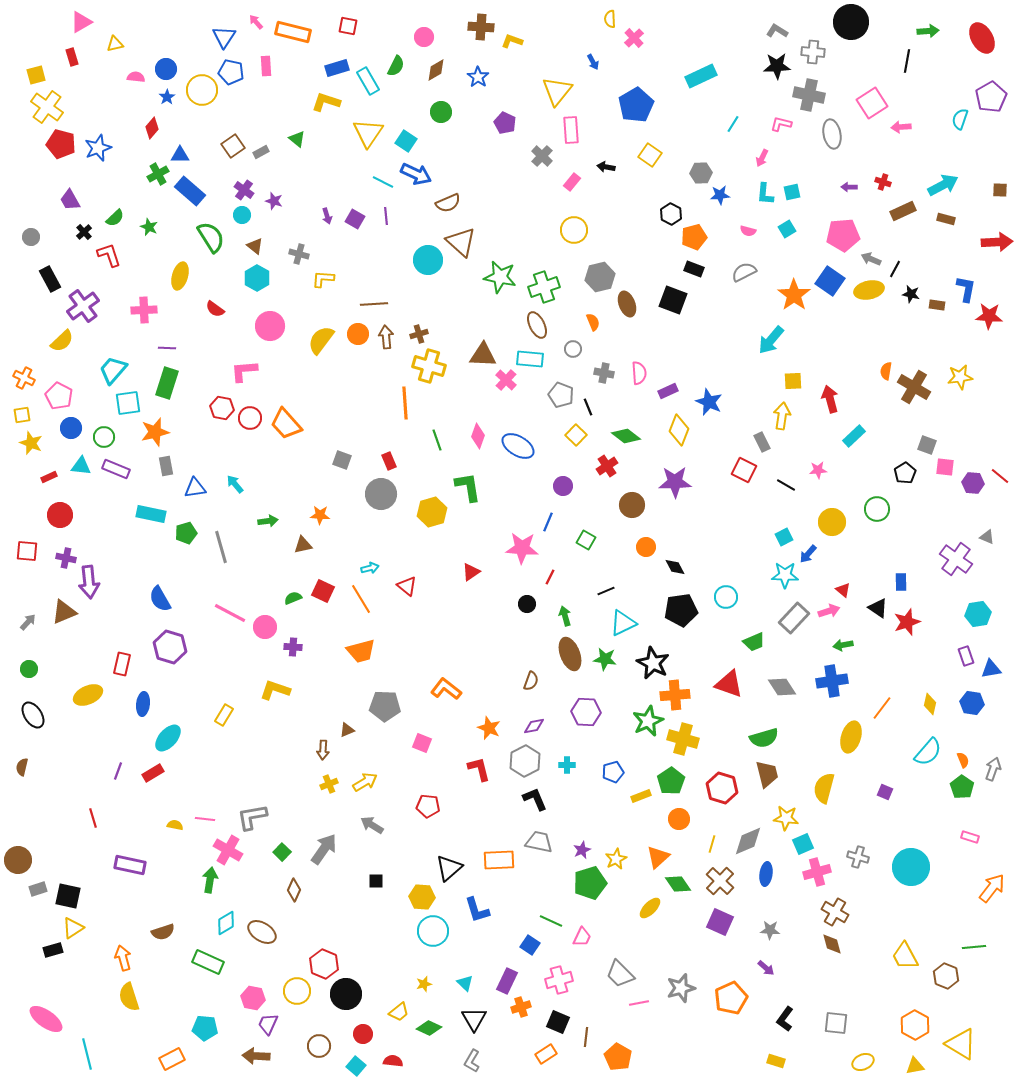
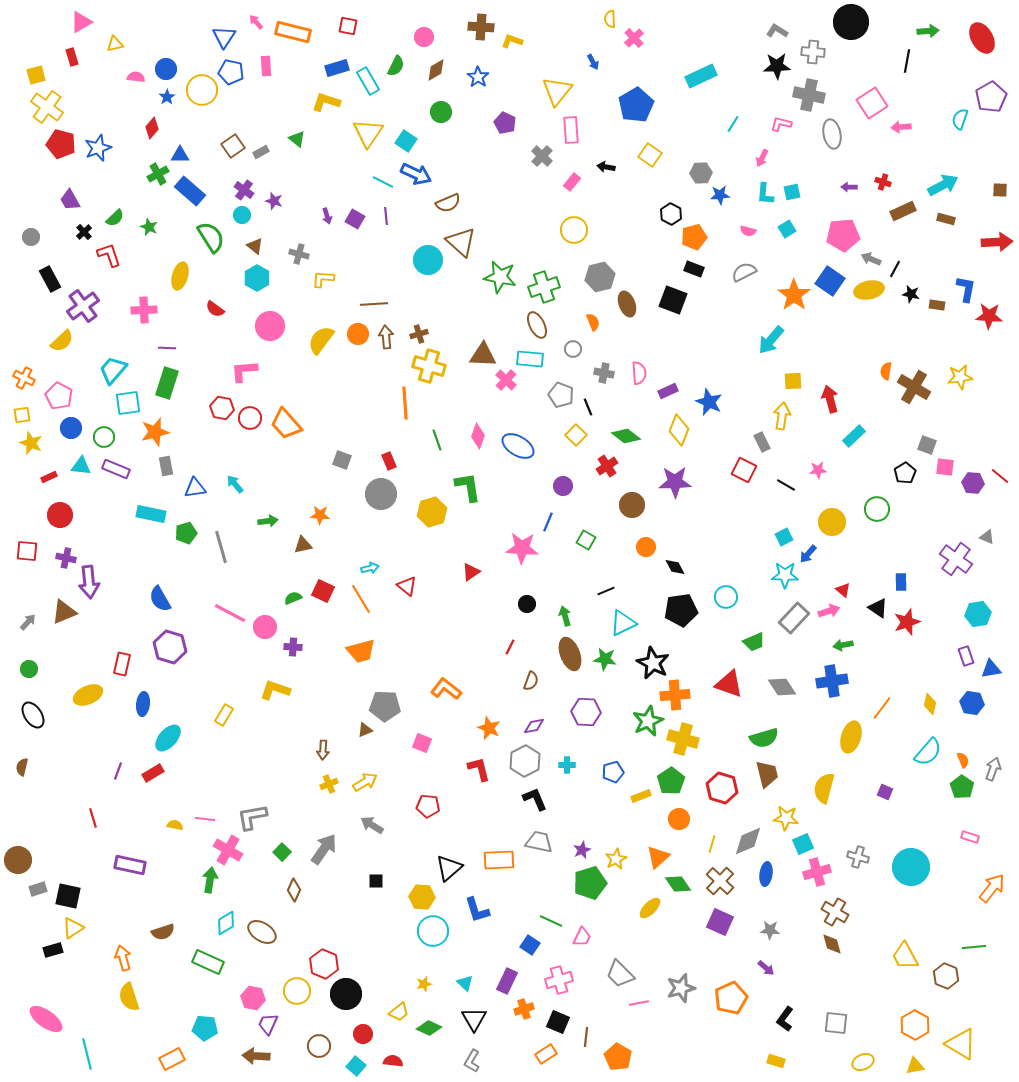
red line at (550, 577): moved 40 px left, 70 px down
brown triangle at (347, 730): moved 18 px right
orange cross at (521, 1007): moved 3 px right, 2 px down
